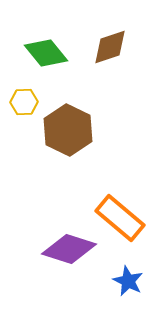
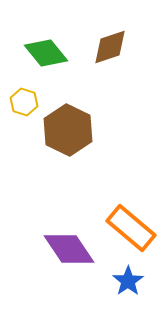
yellow hexagon: rotated 20 degrees clockwise
orange rectangle: moved 11 px right, 10 px down
purple diamond: rotated 38 degrees clockwise
blue star: rotated 12 degrees clockwise
